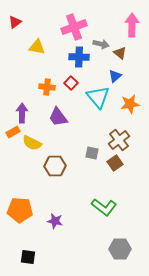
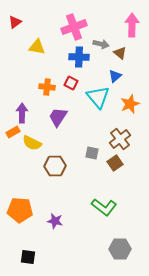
red square: rotated 16 degrees counterclockwise
orange star: rotated 12 degrees counterclockwise
purple trapezoid: rotated 70 degrees clockwise
brown cross: moved 1 px right, 1 px up
